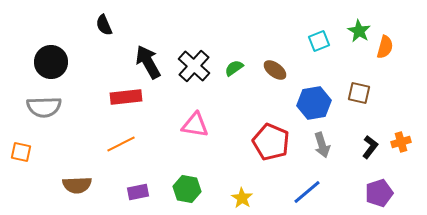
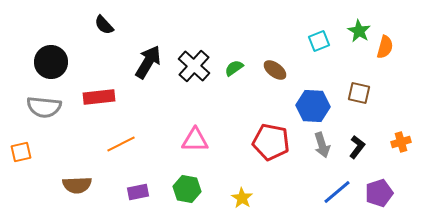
black semicircle: rotated 20 degrees counterclockwise
black arrow: rotated 60 degrees clockwise
red rectangle: moved 27 px left
blue hexagon: moved 1 px left, 3 px down; rotated 12 degrees clockwise
gray semicircle: rotated 8 degrees clockwise
pink triangle: moved 15 px down; rotated 8 degrees counterclockwise
red pentagon: rotated 12 degrees counterclockwise
black L-shape: moved 13 px left
orange square: rotated 25 degrees counterclockwise
blue line: moved 30 px right
